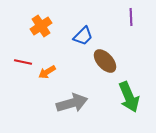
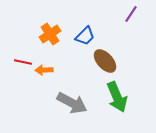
purple line: moved 3 px up; rotated 36 degrees clockwise
orange cross: moved 9 px right, 8 px down
blue trapezoid: moved 2 px right
orange arrow: moved 3 px left, 2 px up; rotated 30 degrees clockwise
green arrow: moved 12 px left
gray arrow: rotated 44 degrees clockwise
